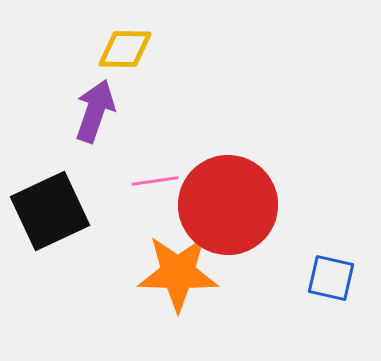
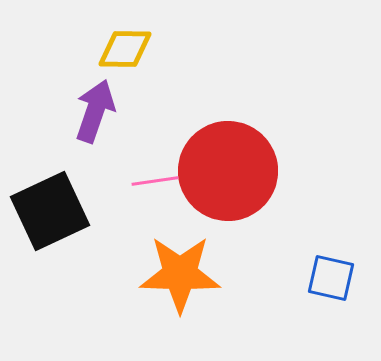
red circle: moved 34 px up
orange star: moved 2 px right, 1 px down
